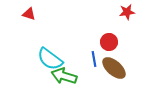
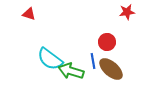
red circle: moved 2 px left
blue line: moved 1 px left, 2 px down
brown ellipse: moved 3 px left, 1 px down
green arrow: moved 7 px right, 5 px up
